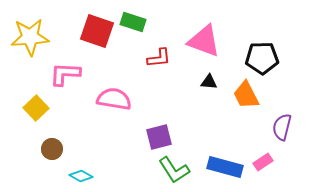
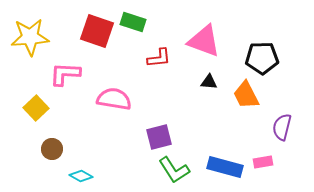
pink rectangle: rotated 24 degrees clockwise
